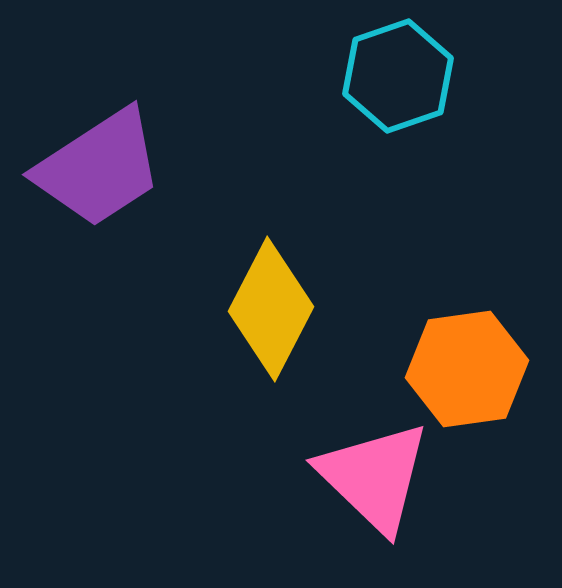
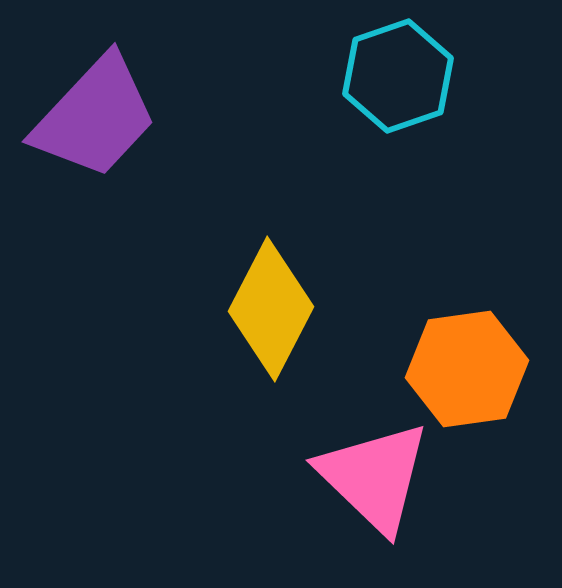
purple trapezoid: moved 4 px left, 51 px up; rotated 14 degrees counterclockwise
